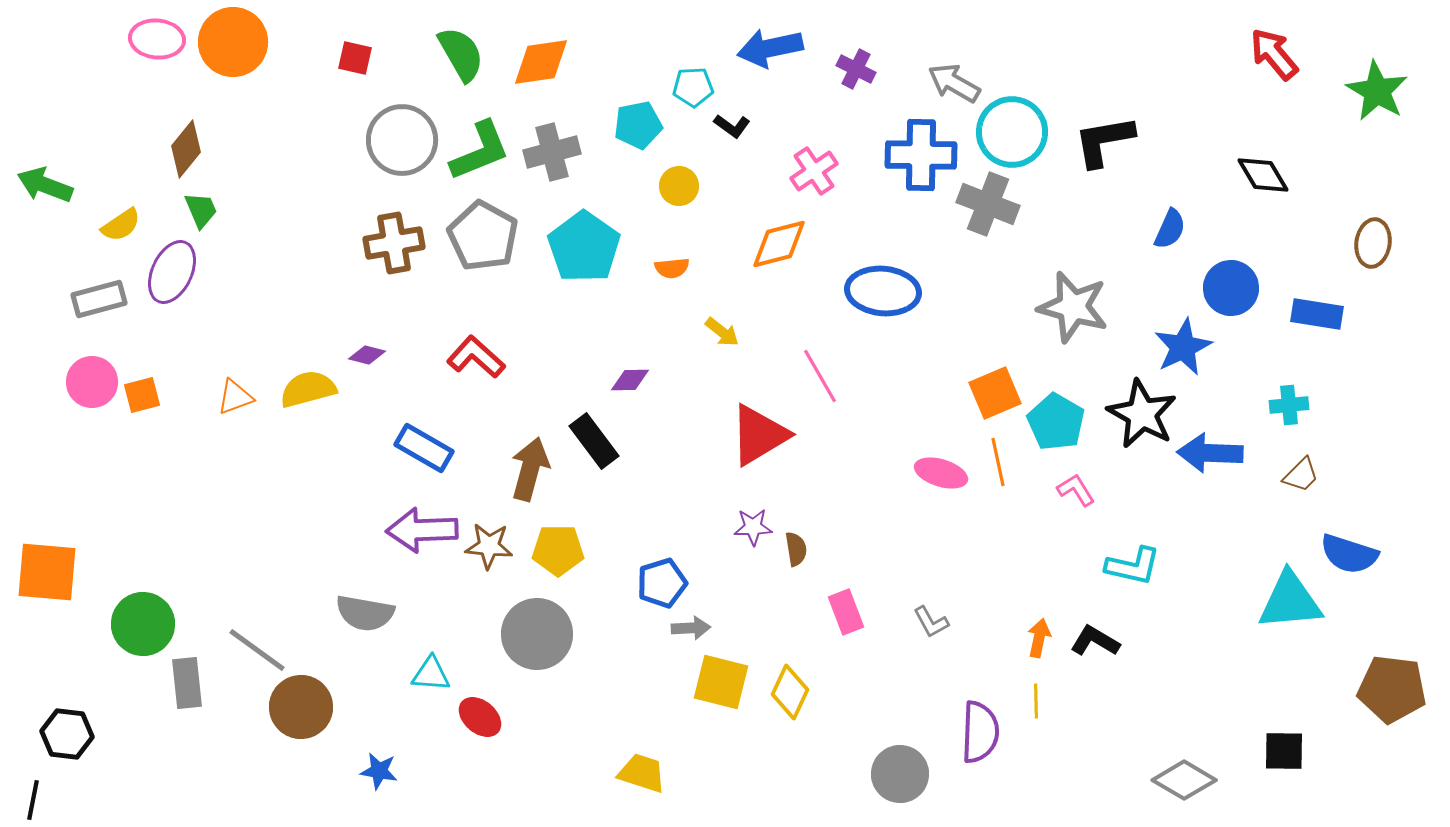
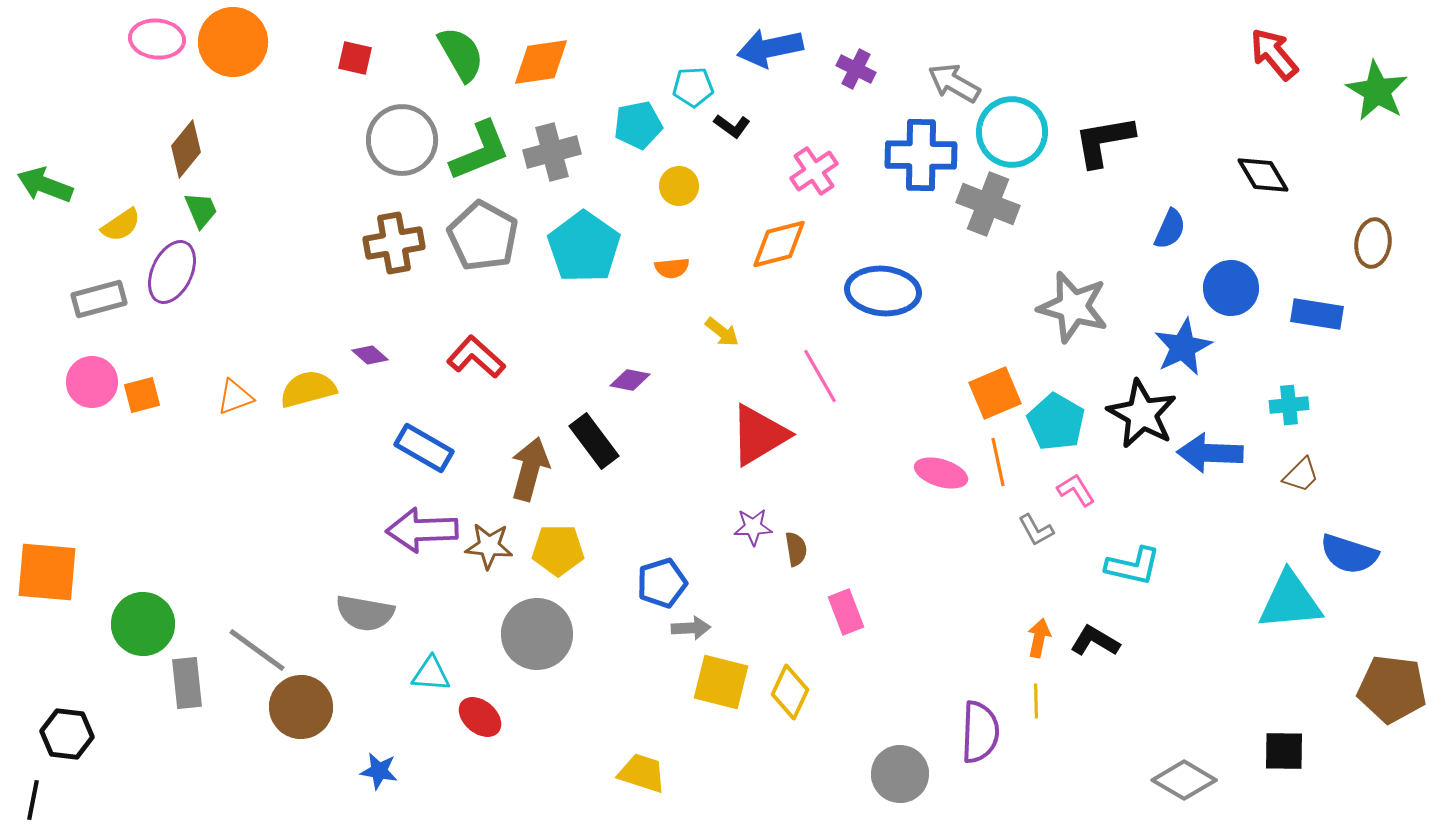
purple diamond at (367, 355): moved 3 px right; rotated 27 degrees clockwise
purple diamond at (630, 380): rotated 12 degrees clockwise
gray L-shape at (931, 622): moved 105 px right, 92 px up
